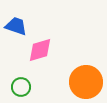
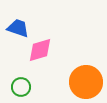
blue trapezoid: moved 2 px right, 2 px down
